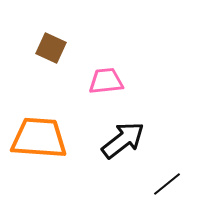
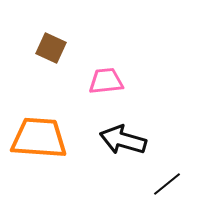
black arrow: rotated 126 degrees counterclockwise
